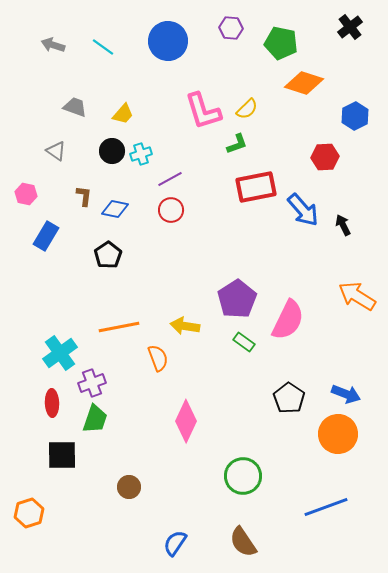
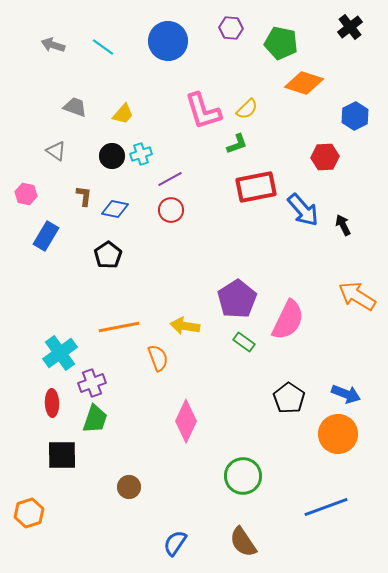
black circle at (112, 151): moved 5 px down
